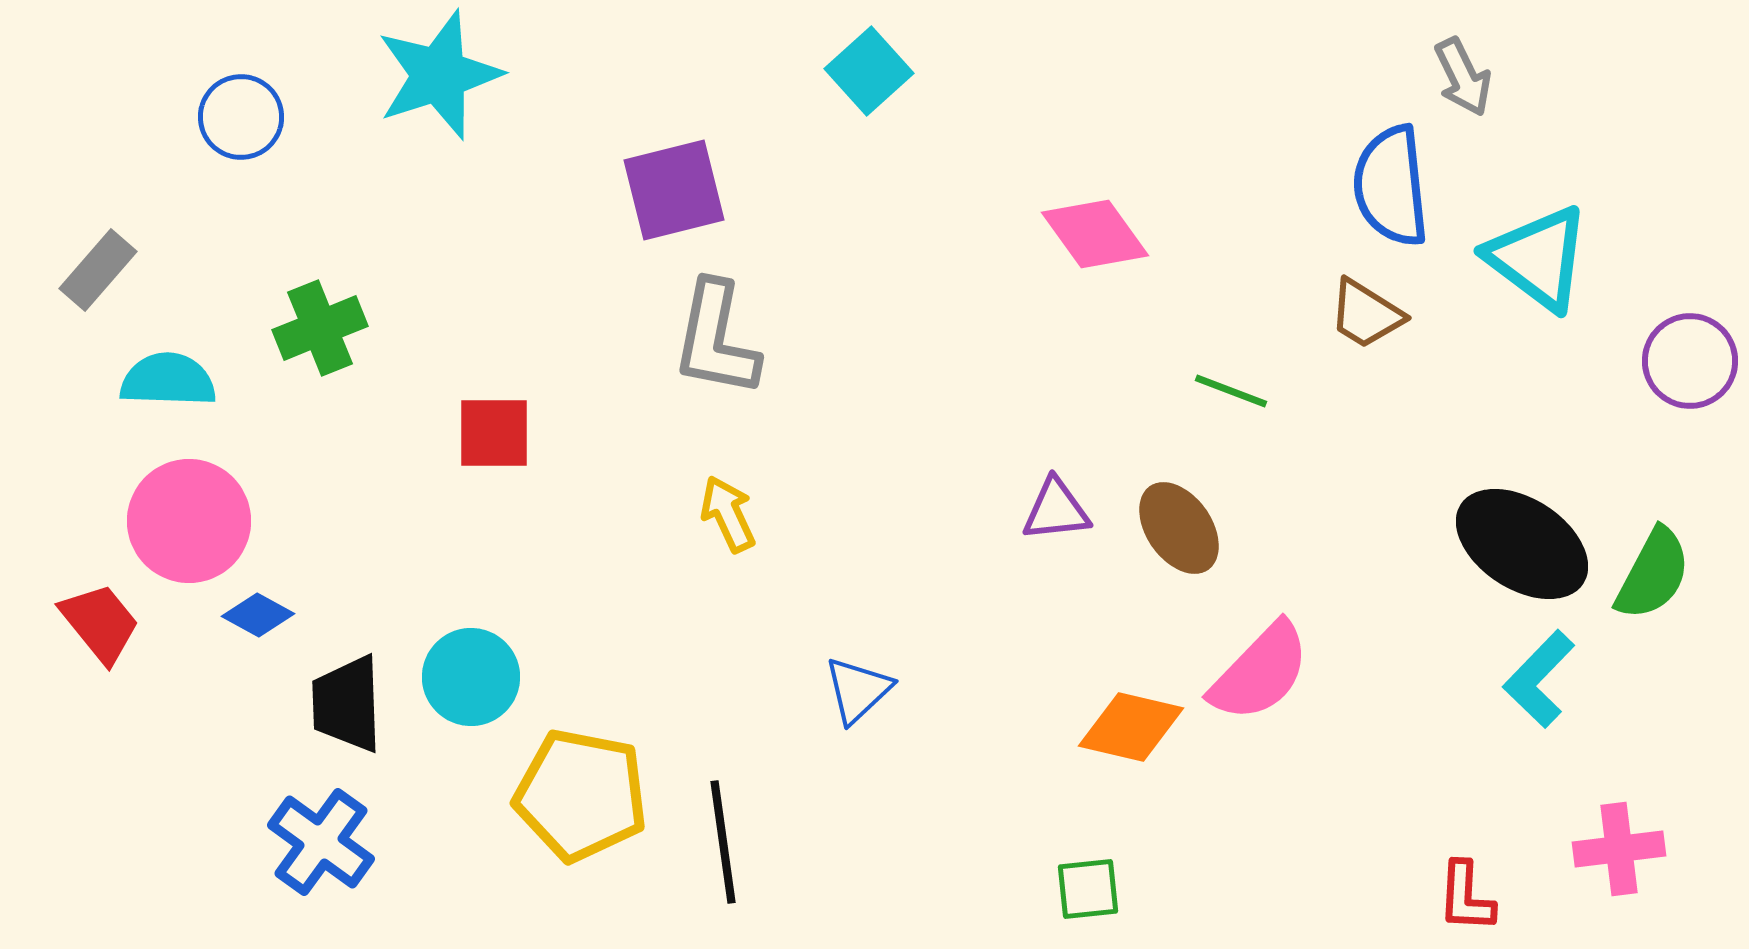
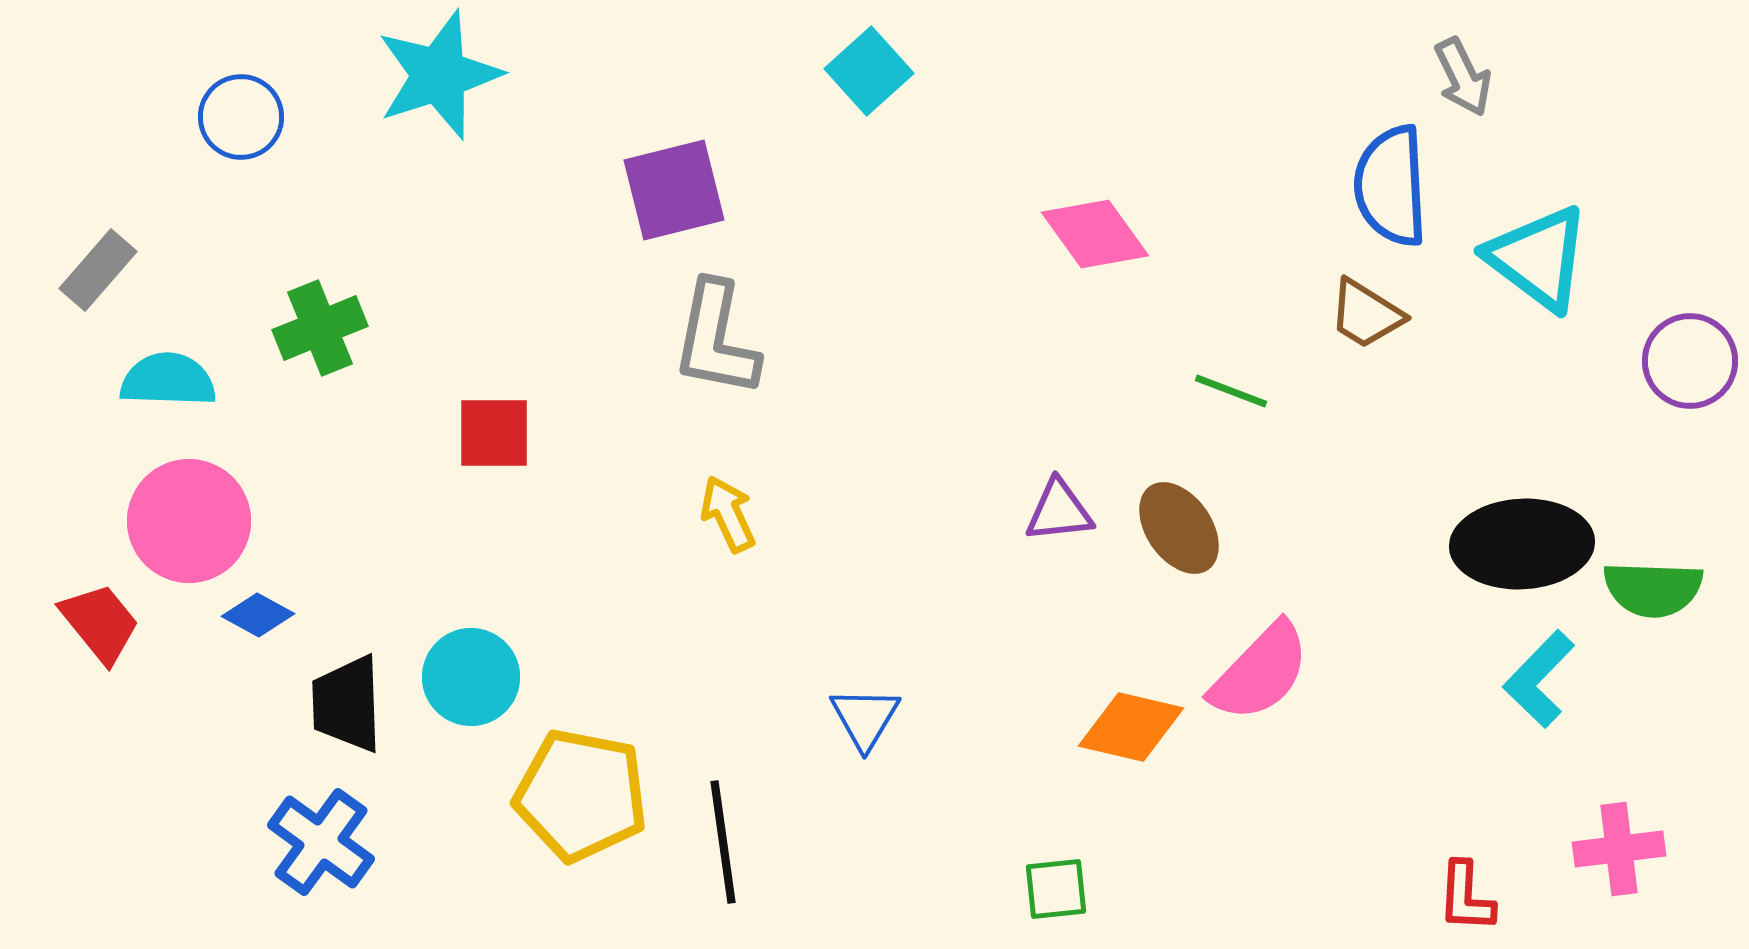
blue semicircle: rotated 3 degrees clockwise
purple triangle: moved 3 px right, 1 px down
black ellipse: rotated 36 degrees counterclockwise
green semicircle: moved 15 px down; rotated 64 degrees clockwise
blue triangle: moved 7 px right, 28 px down; rotated 16 degrees counterclockwise
green square: moved 32 px left
